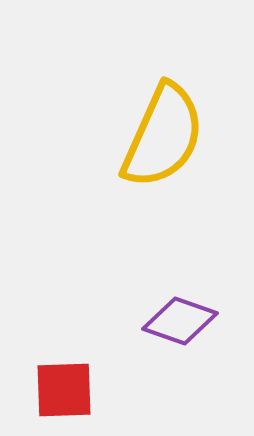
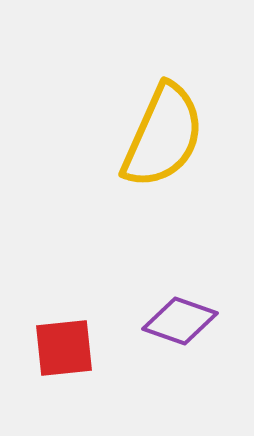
red square: moved 42 px up; rotated 4 degrees counterclockwise
